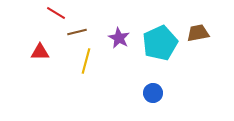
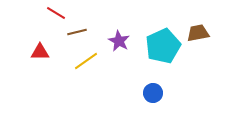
purple star: moved 3 px down
cyan pentagon: moved 3 px right, 3 px down
yellow line: rotated 40 degrees clockwise
